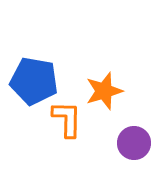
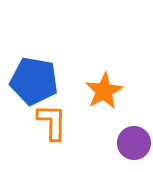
orange star: rotated 12 degrees counterclockwise
orange L-shape: moved 15 px left, 3 px down
